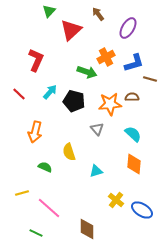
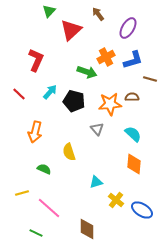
blue L-shape: moved 1 px left, 3 px up
green semicircle: moved 1 px left, 2 px down
cyan triangle: moved 11 px down
